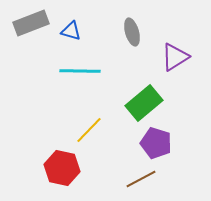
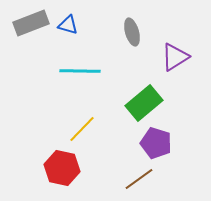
blue triangle: moved 3 px left, 6 px up
yellow line: moved 7 px left, 1 px up
brown line: moved 2 px left; rotated 8 degrees counterclockwise
